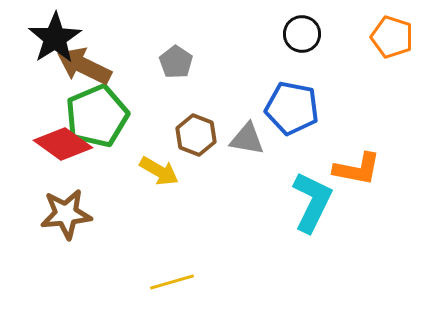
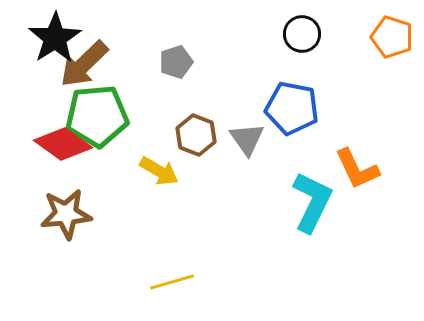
gray pentagon: rotated 20 degrees clockwise
brown arrow: moved 2 px up; rotated 70 degrees counterclockwise
green pentagon: rotated 18 degrees clockwise
gray triangle: rotated 45 degrees clockwise
orange L-shape: rotated 54 degrees clockwise
